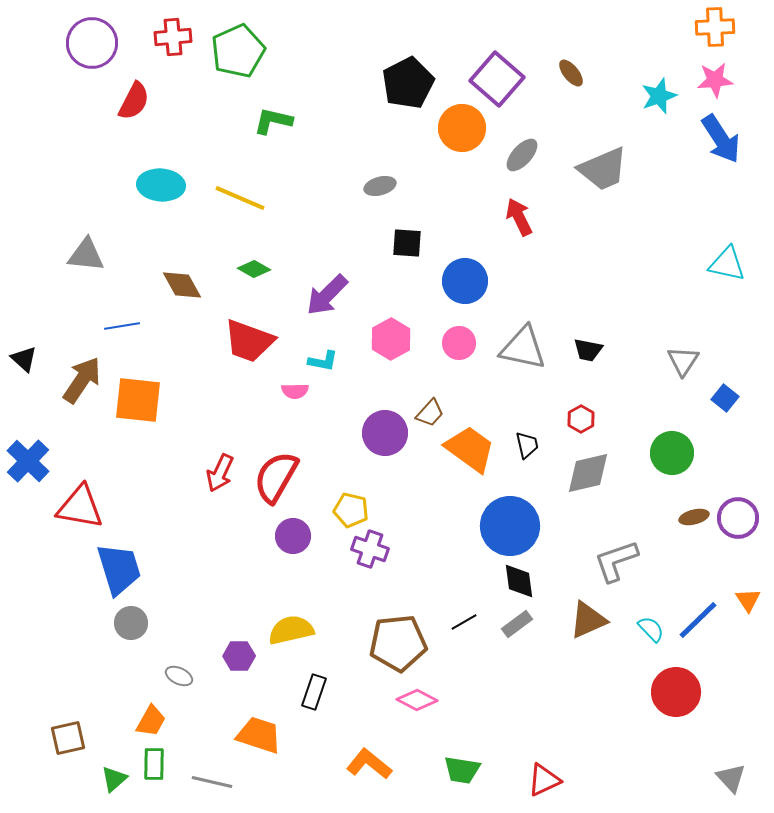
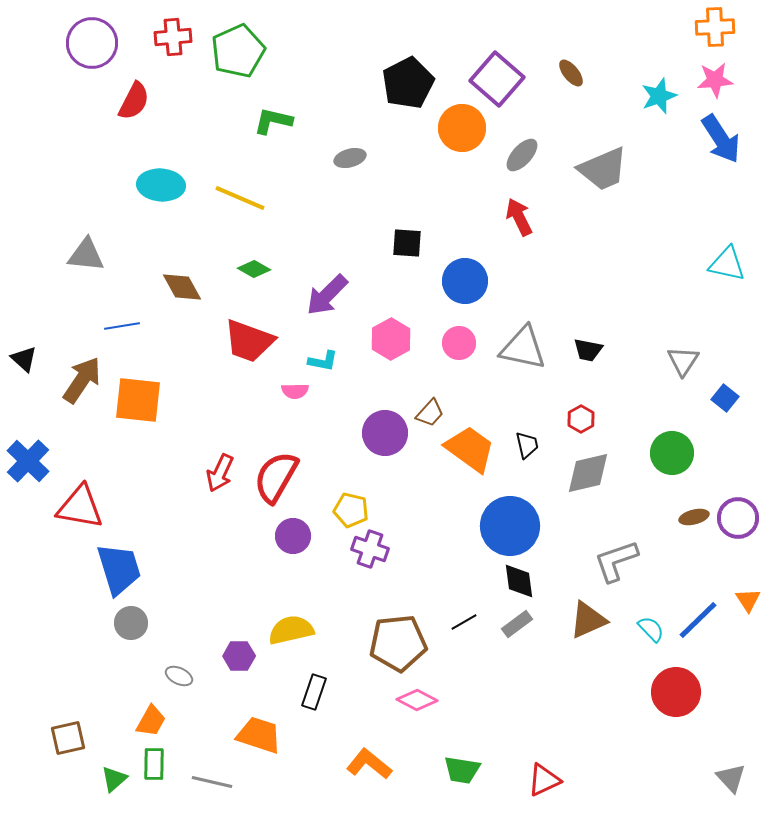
gray ellipse at (380, 186): moved 30 px left, 28 px up
brown diamond at (182, 285): moved 2 px down
